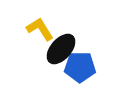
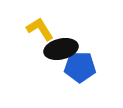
black ellipse: rotated 36 degrees clockwise
